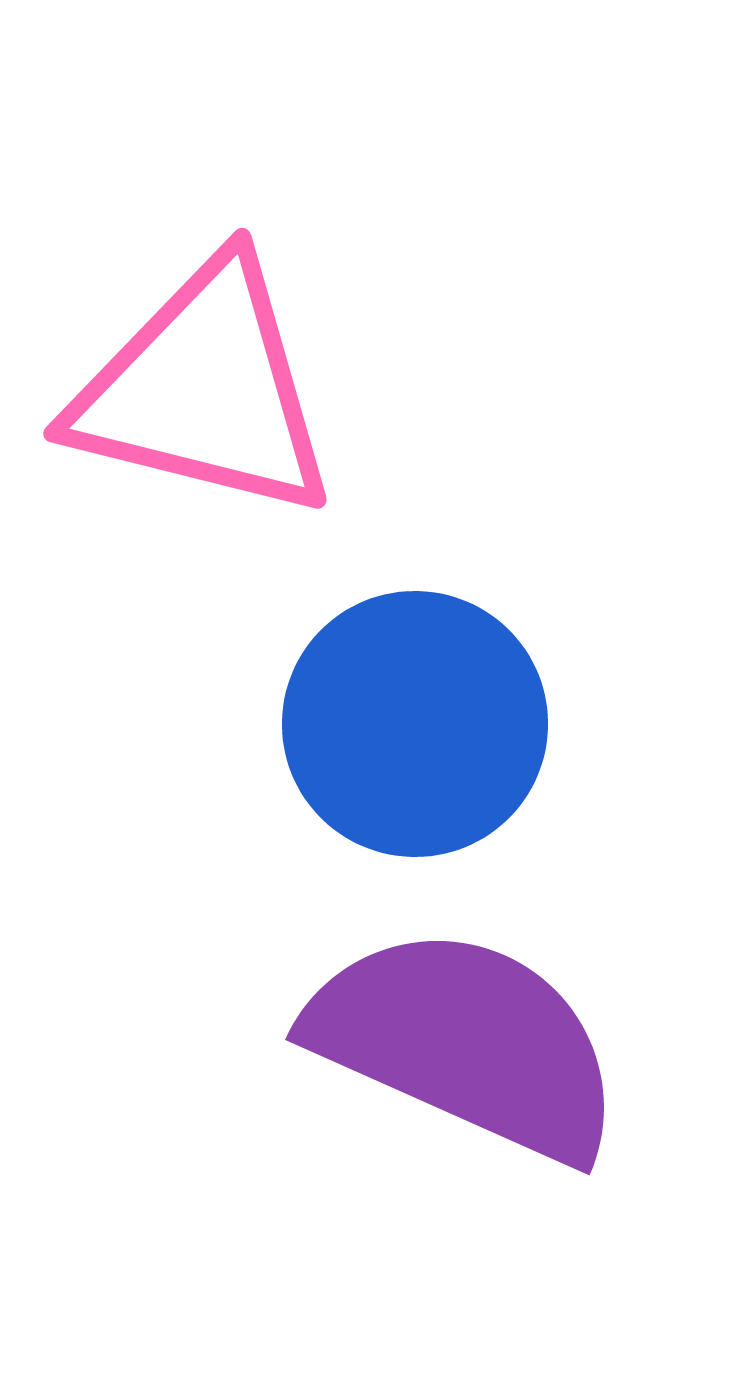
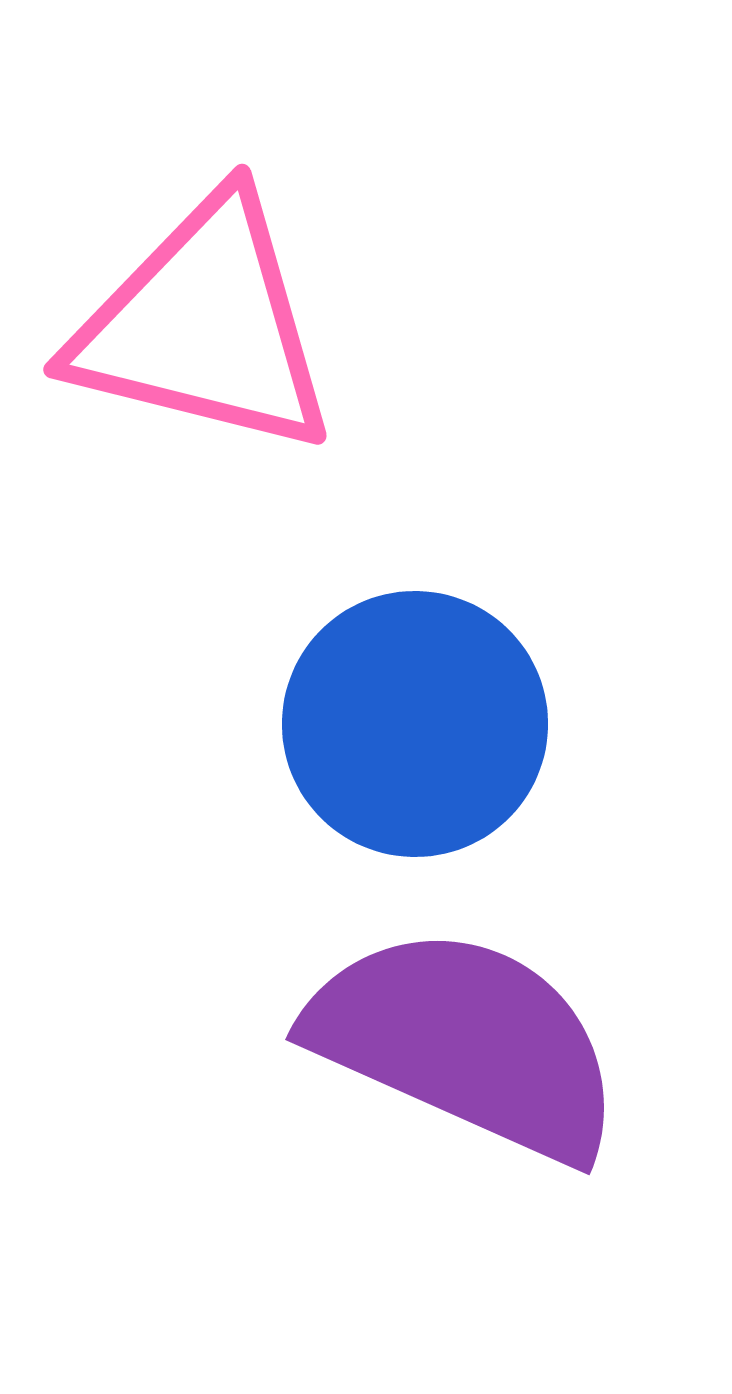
pink triangle: moved 64 px up
